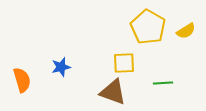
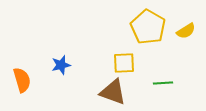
blue star: moved 2 px up
